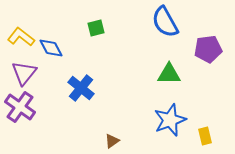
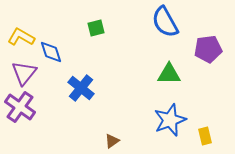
yellow L-shape: rotated 8 degrees counterclockwise
blue diamond: moved 4 px down; rotated 10 degrees clockwise
